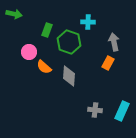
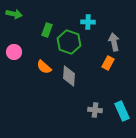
pink circle: moved 15 px left
cyan rectangle: rotated 48 degrees counterclockwise
